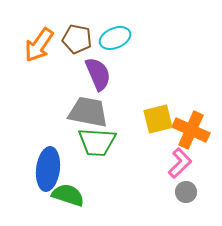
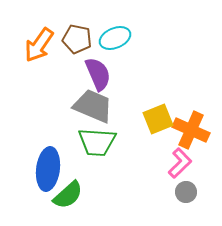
gray trapezoid: moved 5 px right, 6 px up; rotated 12 degrees clockwise
yellow square: rotated 8 degrees counterclockwise
green semicircle: rotated 120 degrees clockwise
